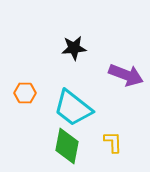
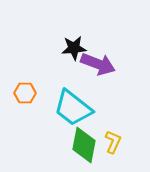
purple arrow: moved 28 px left, 11 px up
yellow L-shape: rotated 25 degrees clockwise
green diamond: moved 17 px right, 1 px up
